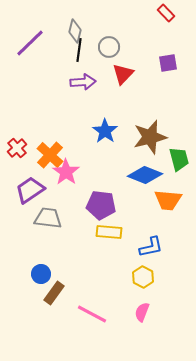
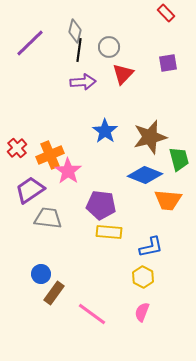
orange cross: rotated 24 degrees clockwise
pink star: moved 2 px right, 1 px up
pink line: rotated 8 degrees clockwise
